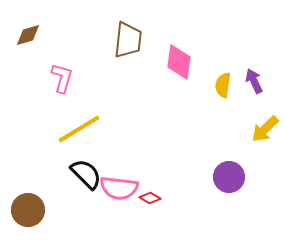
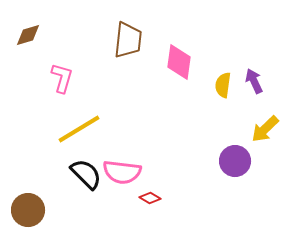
purple circle: moved 6 px right, 16 px up
pink semicircle: moved 3 px right, 16 px up
